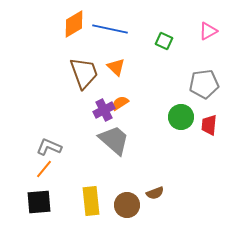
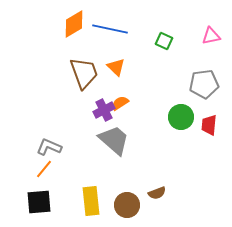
pink triangle: moved 3 px right, 5 px down; rotated 18 degrees clockwise
brown semicircle: moved 2 px right
